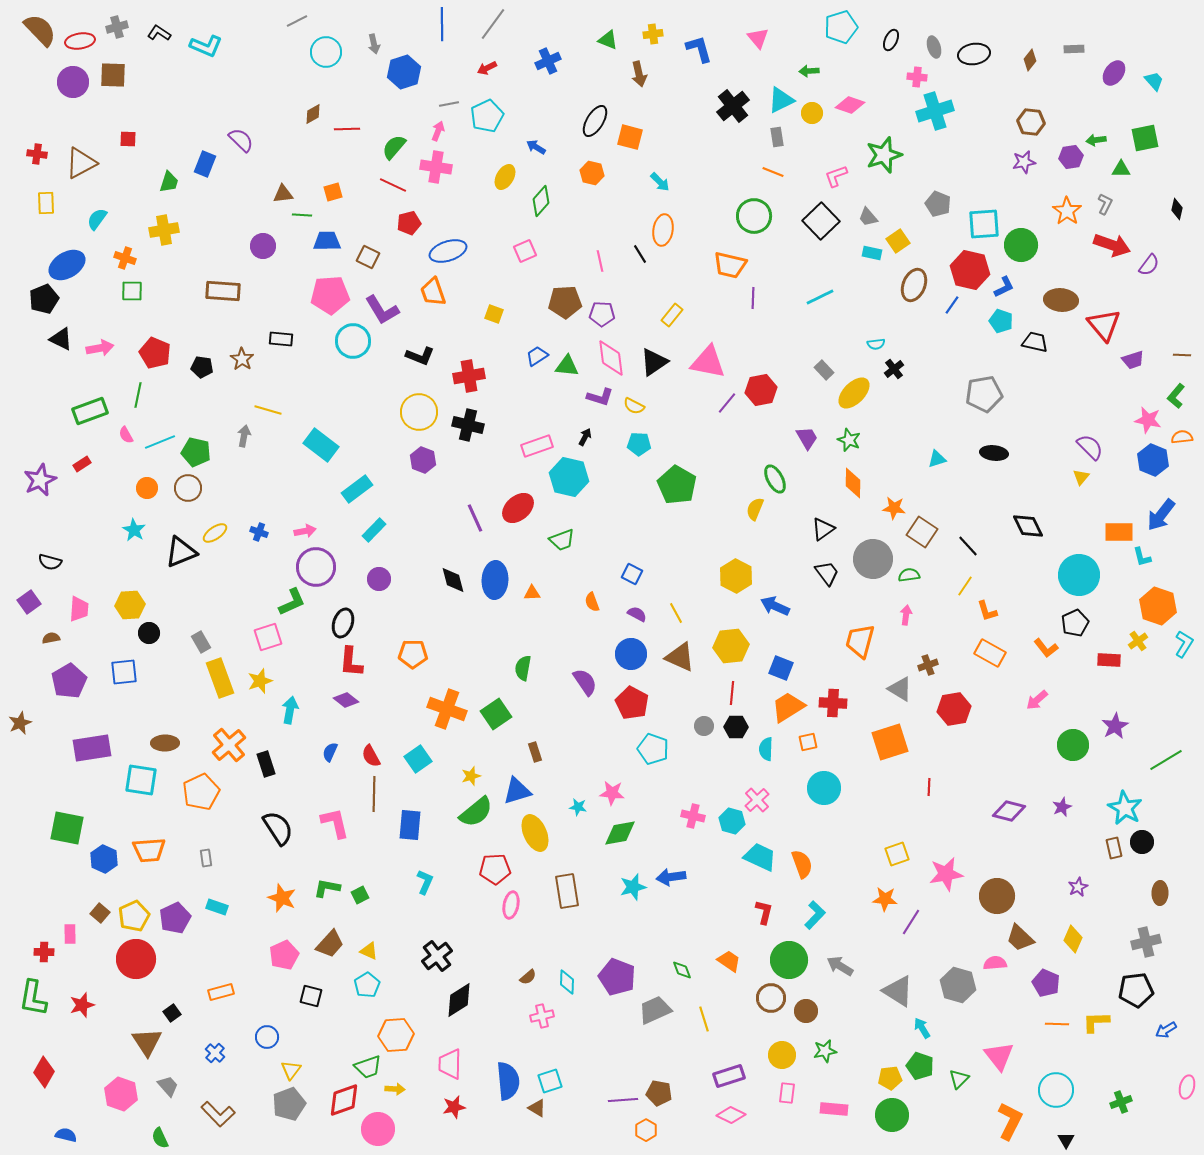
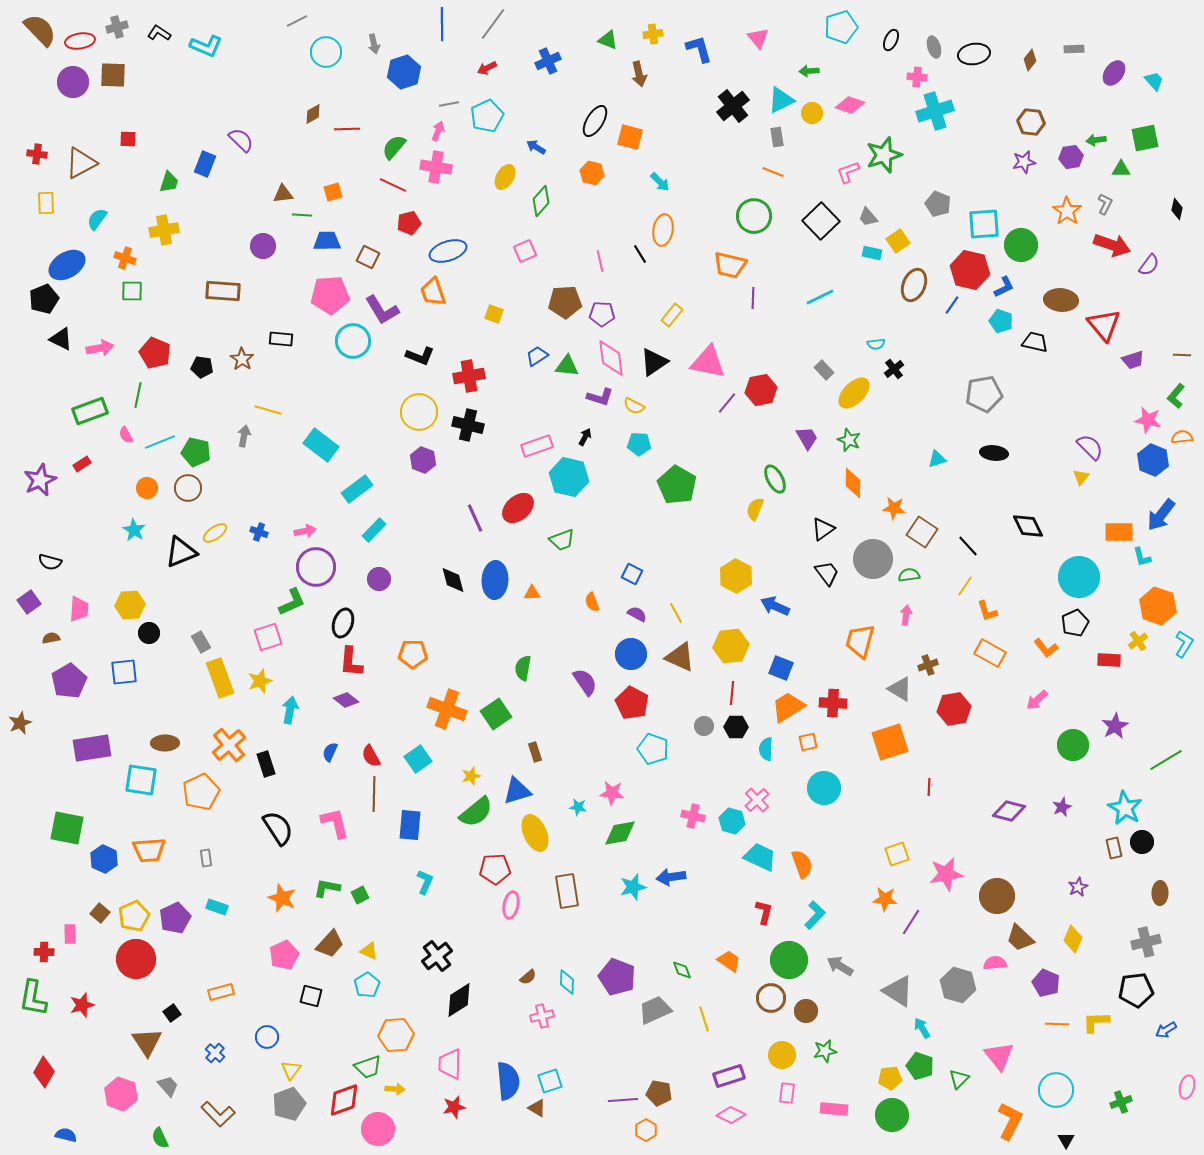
pink L-shape at (836, 176): moved 12 px right, 4 px up
cyan circle at (1079, 575): moved 2 px down
